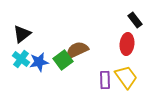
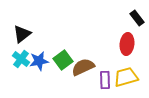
black rectangle: moved 2 px right, 2 px up
brown semicircle: moved 6 px right, 17 px down
blue star: moved 1 px up
yellow trapezoid: rotated 70 degrees counterclockwise
